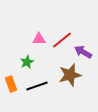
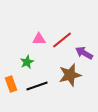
purple arrow: moved 1 px right, 1 px down
